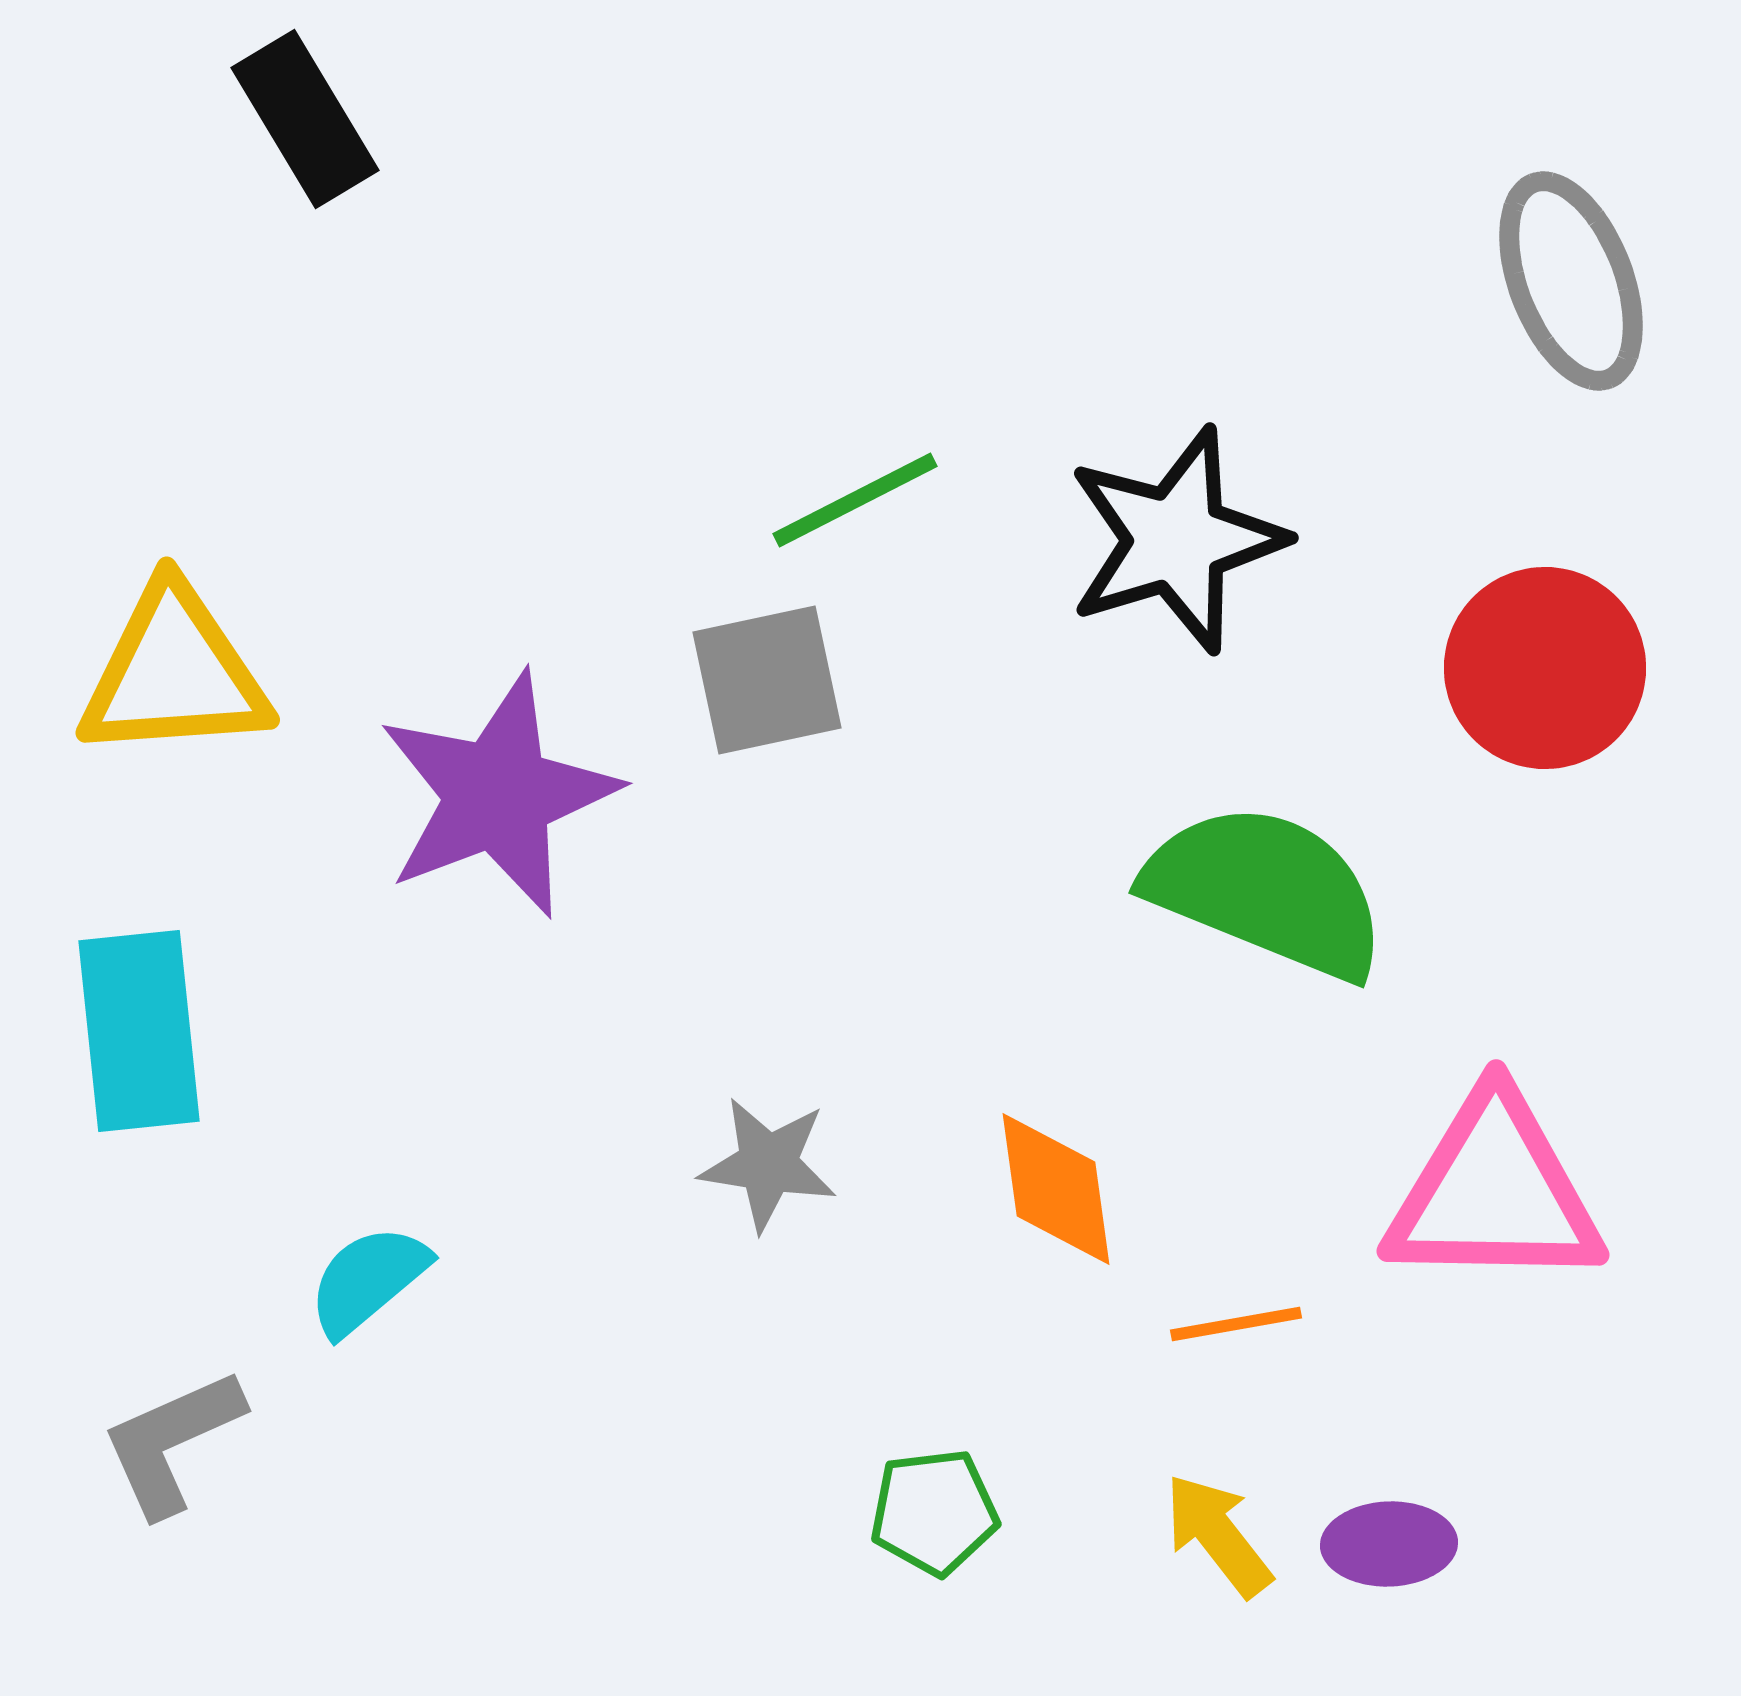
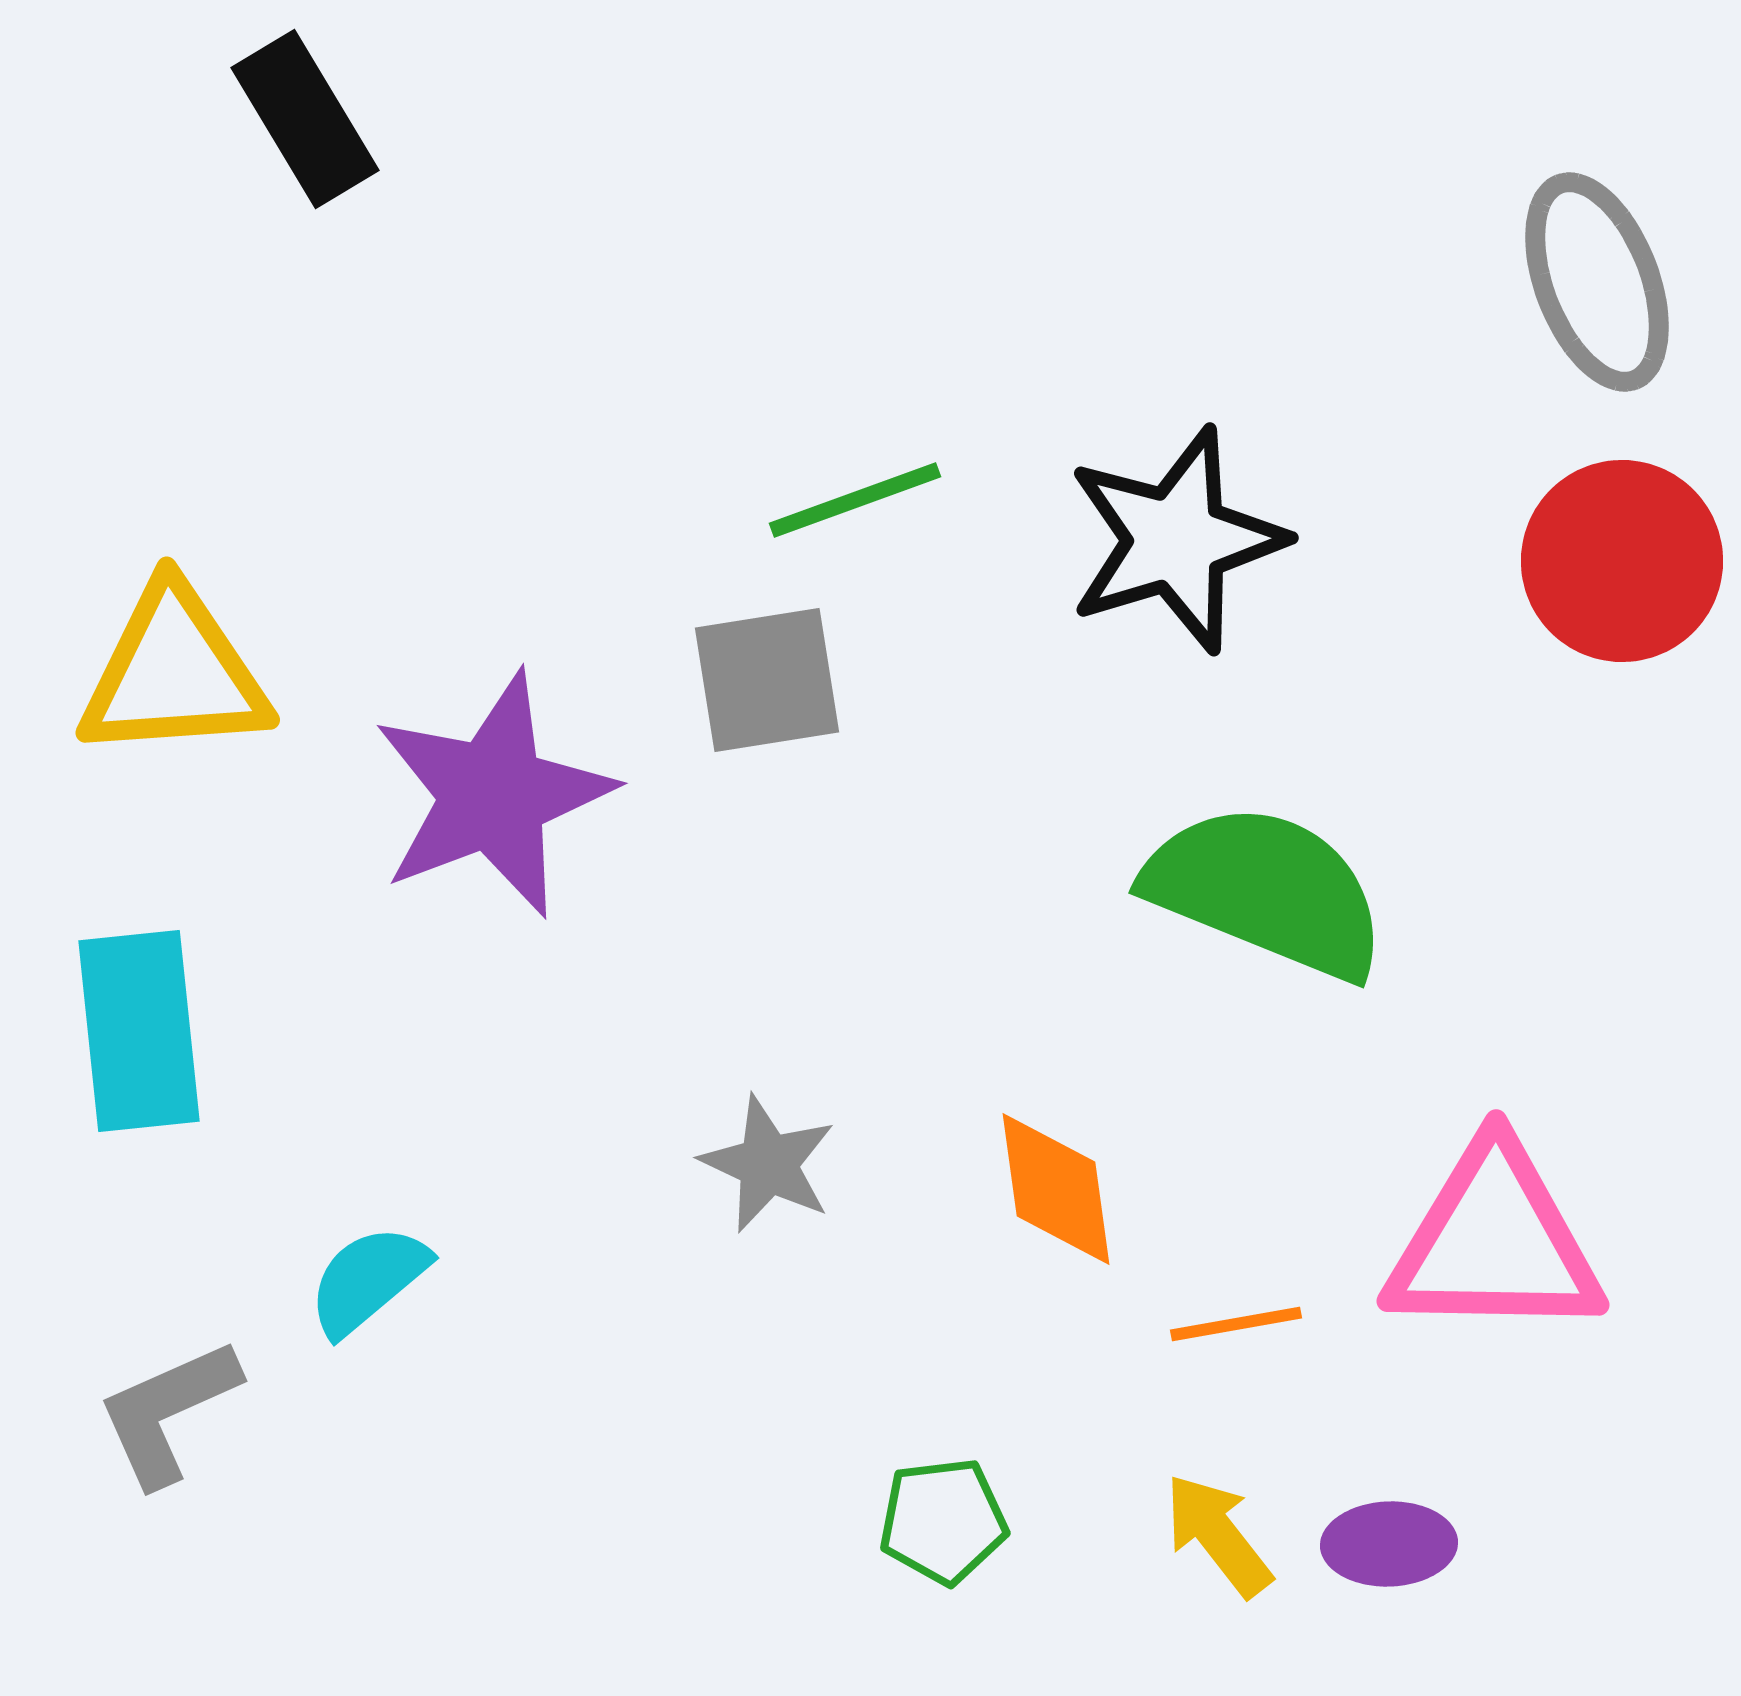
gray ellipse: moved 26 px right, 1 px down
green line: rotated 7 degrees clockwise
red circle: moved 77 px right, 107 px up
gray square: rotated 3 degrees clockwise
purple star: moved 5 px left
gray star: rotated 16 degrees clockwise
pink triangle: moved 50 px down
gray L-shape: moved 4 px left, 30 px up
green pentagon: moved 9 px right, 9 px down
